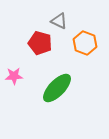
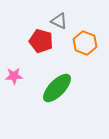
red pentagon: moved 1 px right, 2 px up
